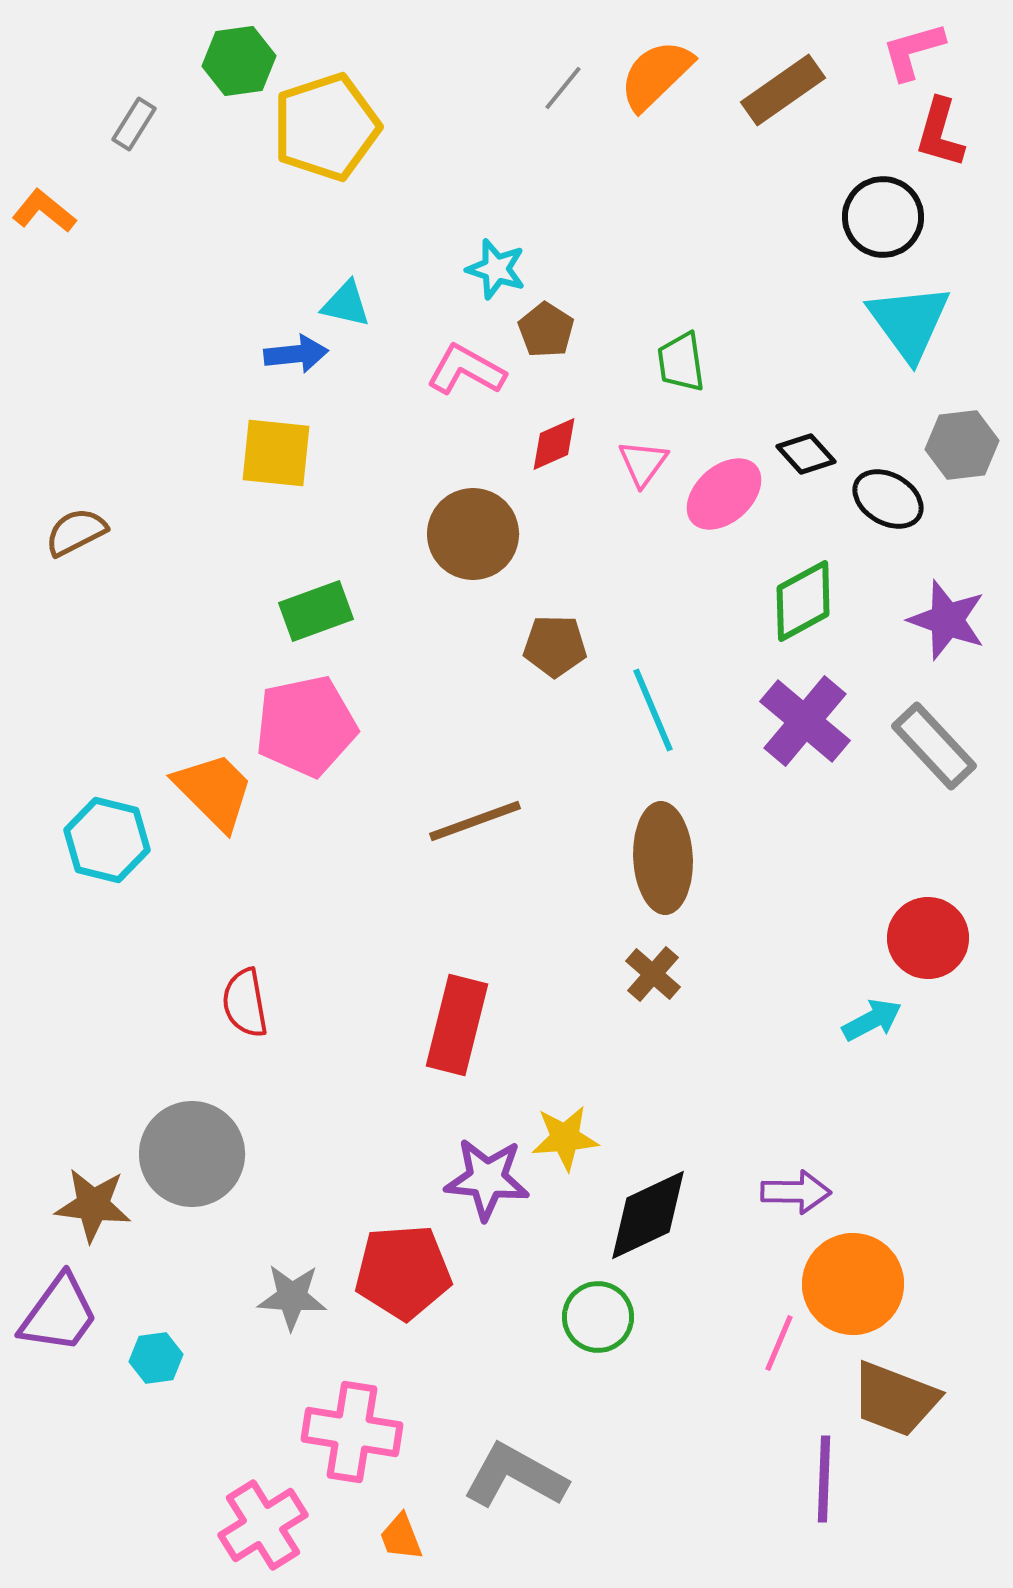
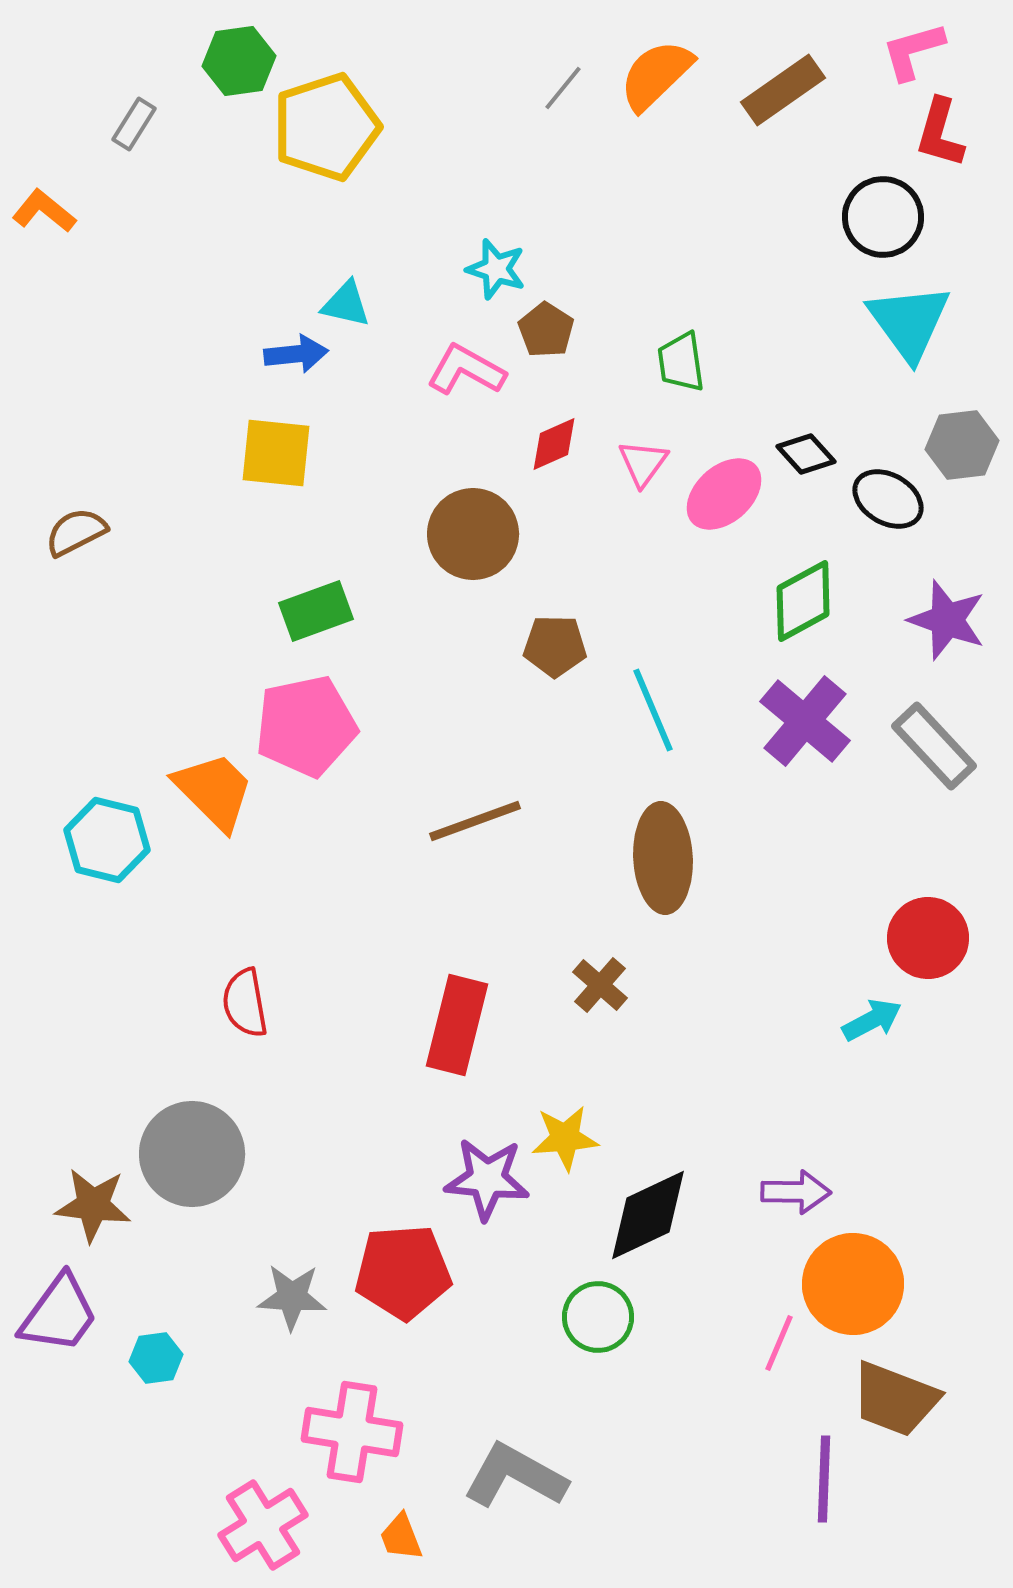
brown cross at (653, 974): moved 53 px left, 11 px down
